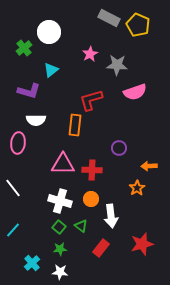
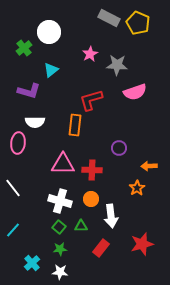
yellow pentagon: moved 2 px up
white semicircle: moved 1 px left, 2 px down
green triangle: rotated 40 degrees counterclockwise
